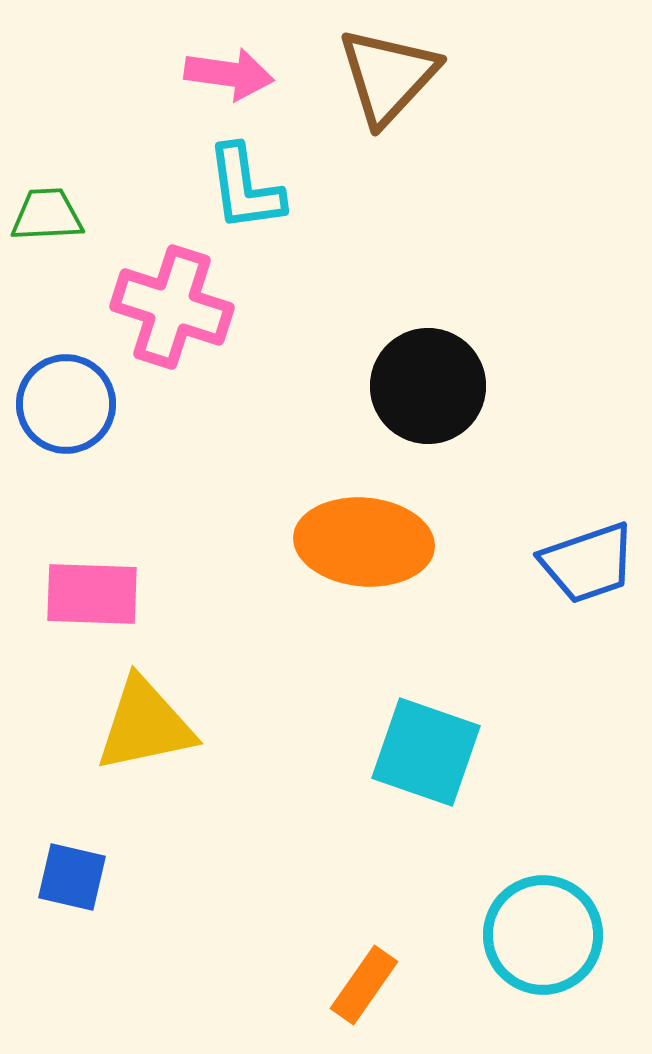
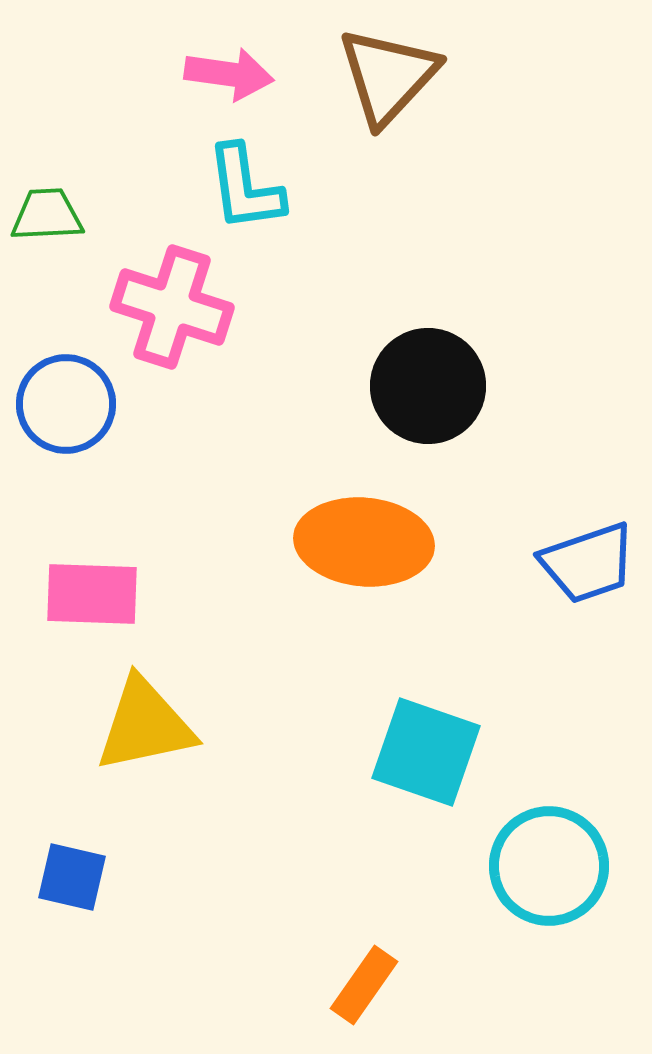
cyan circle: moved 6 px right, 69 px up
